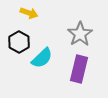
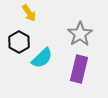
yellow arrow: rotated 36 degrees clockwise
